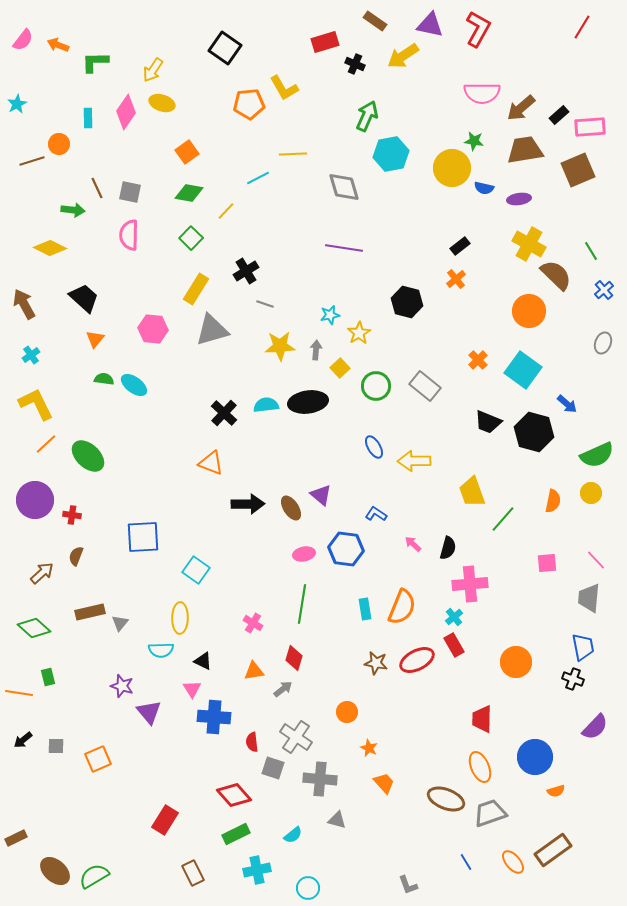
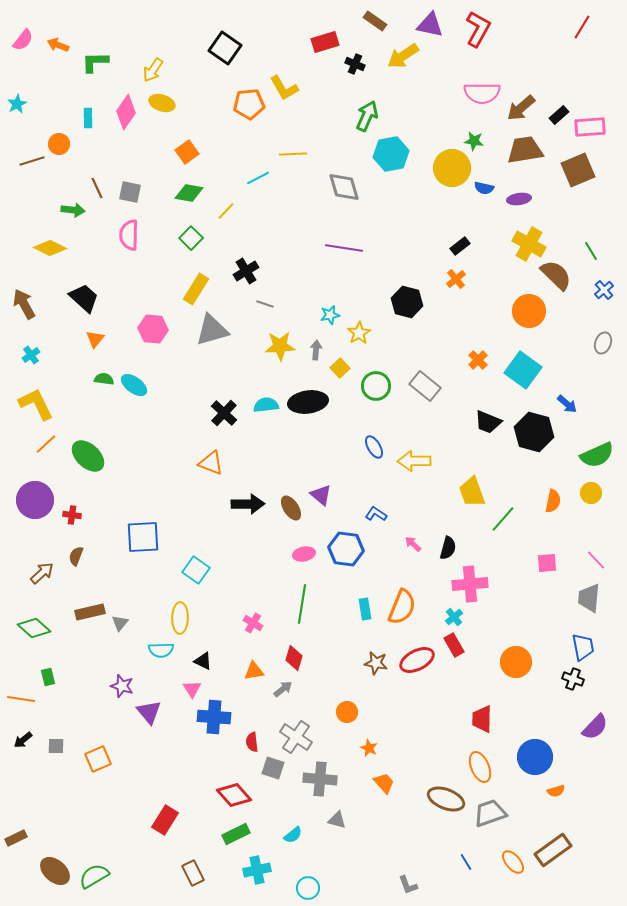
orange line at (19, 693): moved 2 px right, 6 px down
